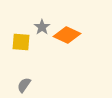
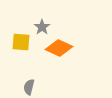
orange diamond: moved 8 px left, 13 px down
gray semicircle: moved 5 px right, 2 px down; rotated 21 degrees counterclockwise
